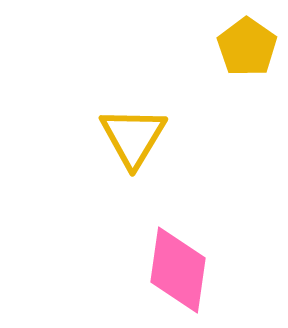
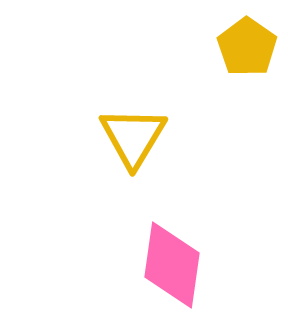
pink diamond: moved 6 px left, 5 px up
